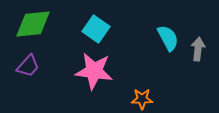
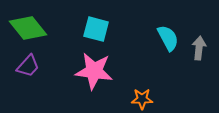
green diamond: moved 5 px left, 4 px down; rotated 57 degrees clockwise
cyan square: rotated 20 degrees counterclockwise
gray arrow: moved 1 px right, 1 px up
